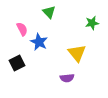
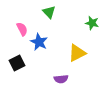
green star: rotated 24 degrees clockwise
yellow triangle: rotated 42 degrees clockwise
purple semicircle: moved 6 px left, 1 px down
